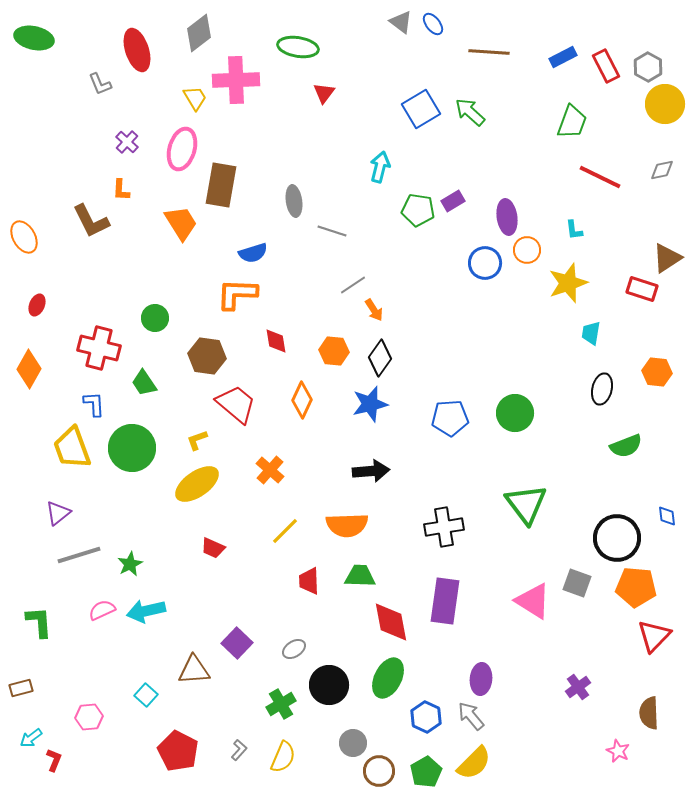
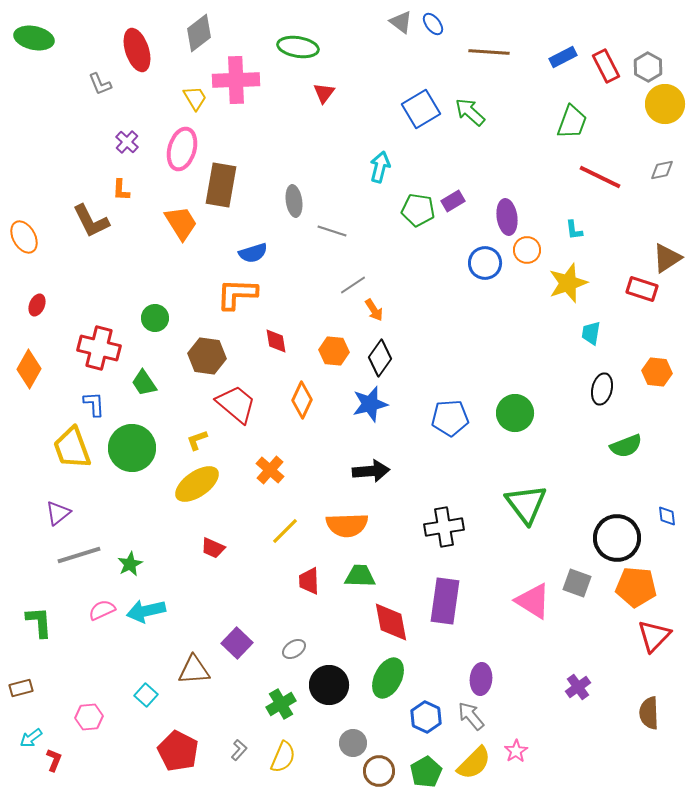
pink star at (618, 751): moved 102 px left; rotated 15 degrees clockwise
